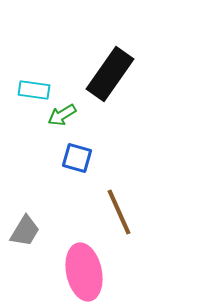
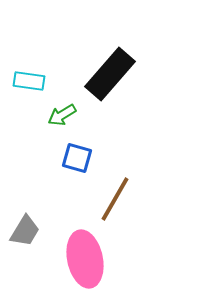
black rectangle: rotated 6 degrees clockwise
cyan rectangle: moved 5 px left, 9 px up
brown line: moved 4 px left, 13 px up; rotated 54 degrees clockwise
pink ellipse: moved 1 px right, 13 px up
